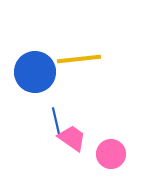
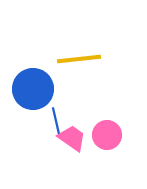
blue circle: moved 2 px left, 17 px down
pink circle: moved 4 px left, 19 px up
